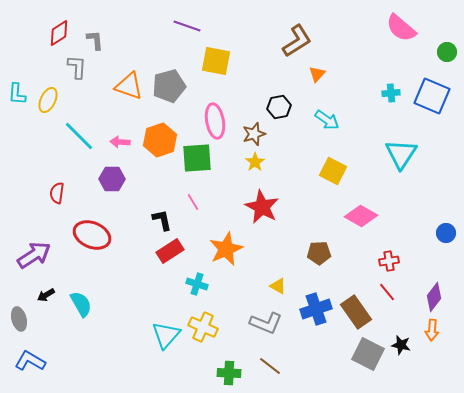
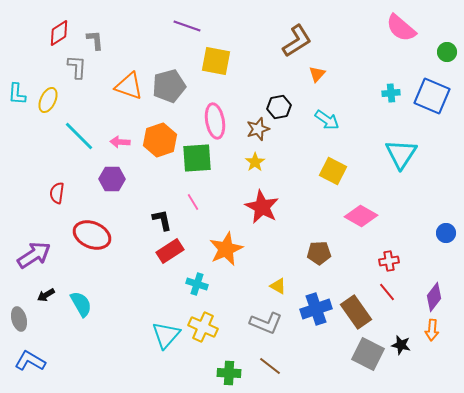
brown star at (254, 134): moved 4 px right, 5 px up
